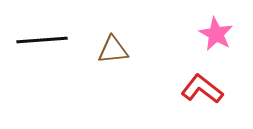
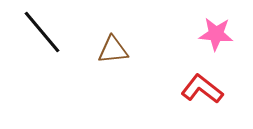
pink star: rotated 24 degrees counterclockwise
black line: moved 8 px up; rotated 54 degrees clockwise
